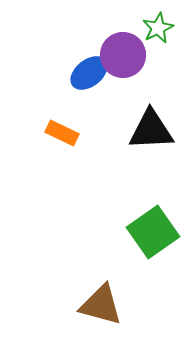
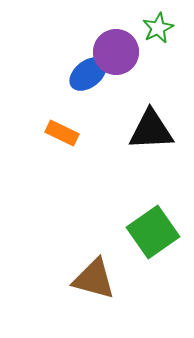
purple circle: moved 7 px left, 3 px up
blue ellipse: moved 1 px left, 1 px down
brown triangle: moved 7 px left, 26 px up
